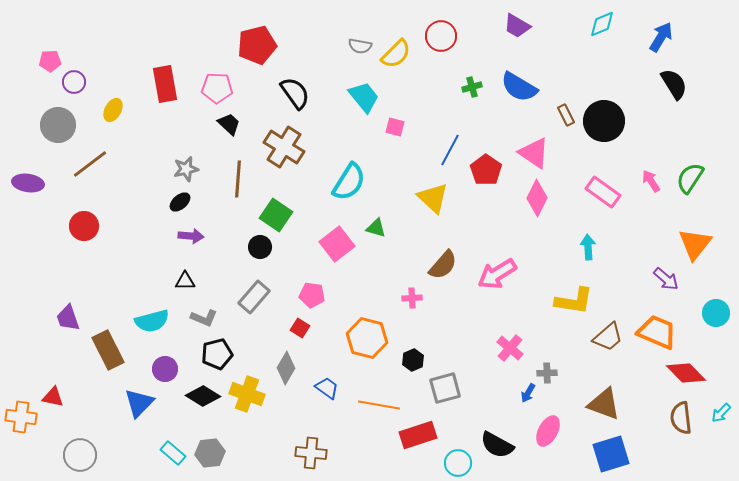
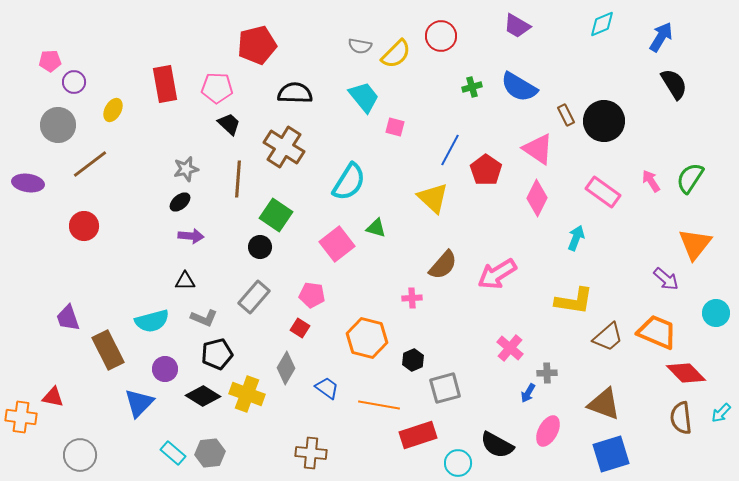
black semicircle at (295, 93): rotated 52 degrees counterclockwise
pink triangle at (534, 153): moved 4 px right, 4 px up
cyan arrow at (588, 247): moved 12 px left, 9 px up; rotated 25 degrees clockwise
